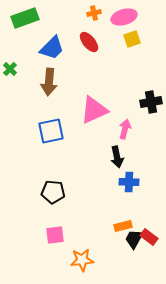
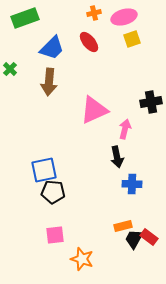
blue square: moved 7 px left, 39 px down
blue cross: moved 3 px right, 2 px down
orange star: moved 1 px up; rotated 25 degrees clockwise
